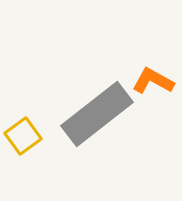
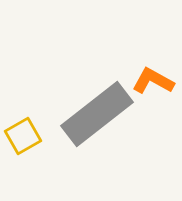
yellow square: rotated 6 degrees clockwise
